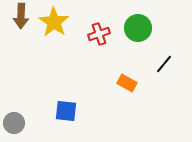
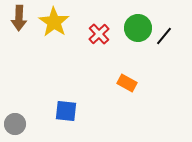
brown arrow: moved 2 px left, 2 px down
red cross: rotated 25 degrees counterclockwise
black line: moved 28 px up
gray circle: moved 1 px right, 1 px down
